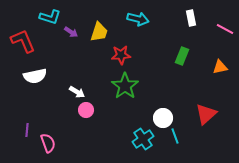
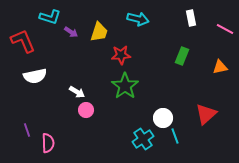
purple line: rotated 24 degrees counterclockwise
pink semicircle: rotated 18 degrees clockwise
